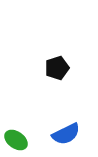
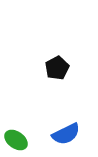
black pentagon: rotated 10 degrees counterclockwise
